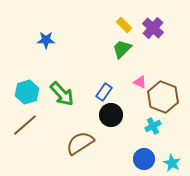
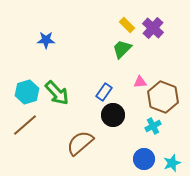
yellow rectangle: moved 3 px right
pink triangle: rotated 32 degrees counterclockwise
green arrow: moved 5 px left, 1 px up
black circle: moved 2 px right
brown semicircle: rotated 8 degrees counterclockwise
cyan star: rotated 24 degrees clockwise
